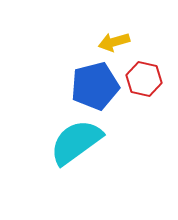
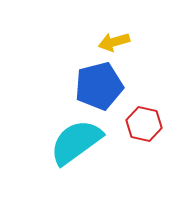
red hexagon: moved 45 px down
blue pentagon: moved 4 px right
